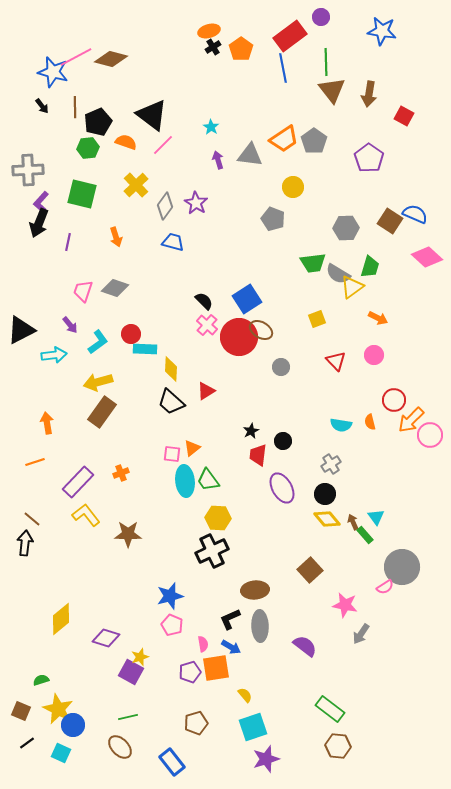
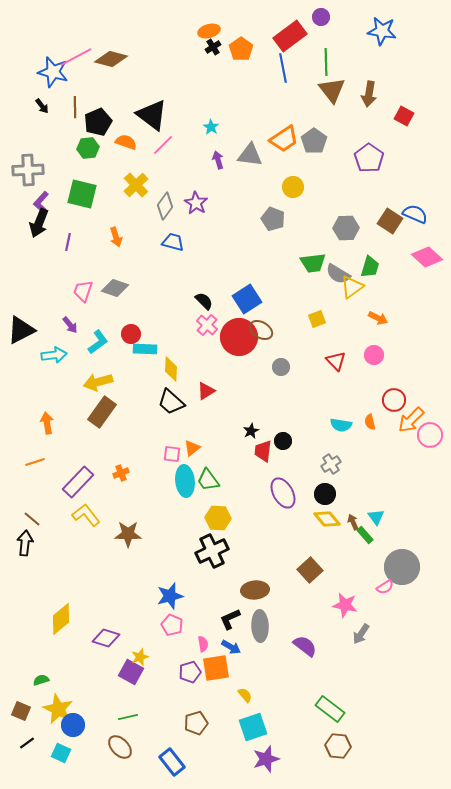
red trapezoid at (258, 455): moved 5 px right, 4 px up
purple ellipse at (282, 488): moved 1 px right, 5 px down
